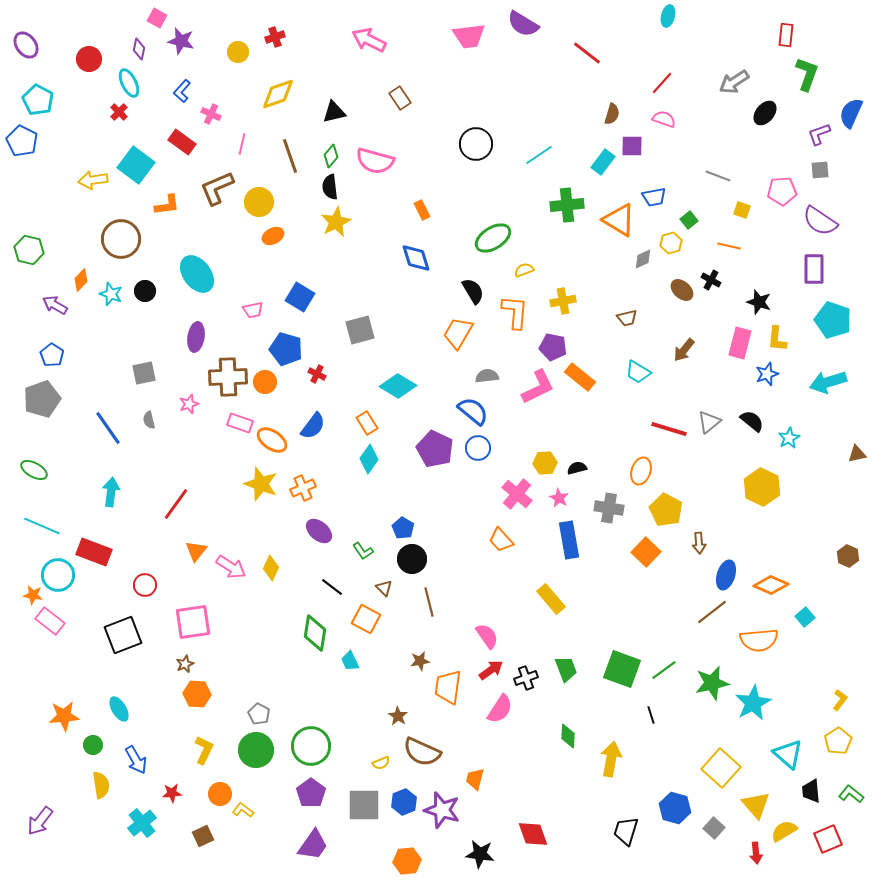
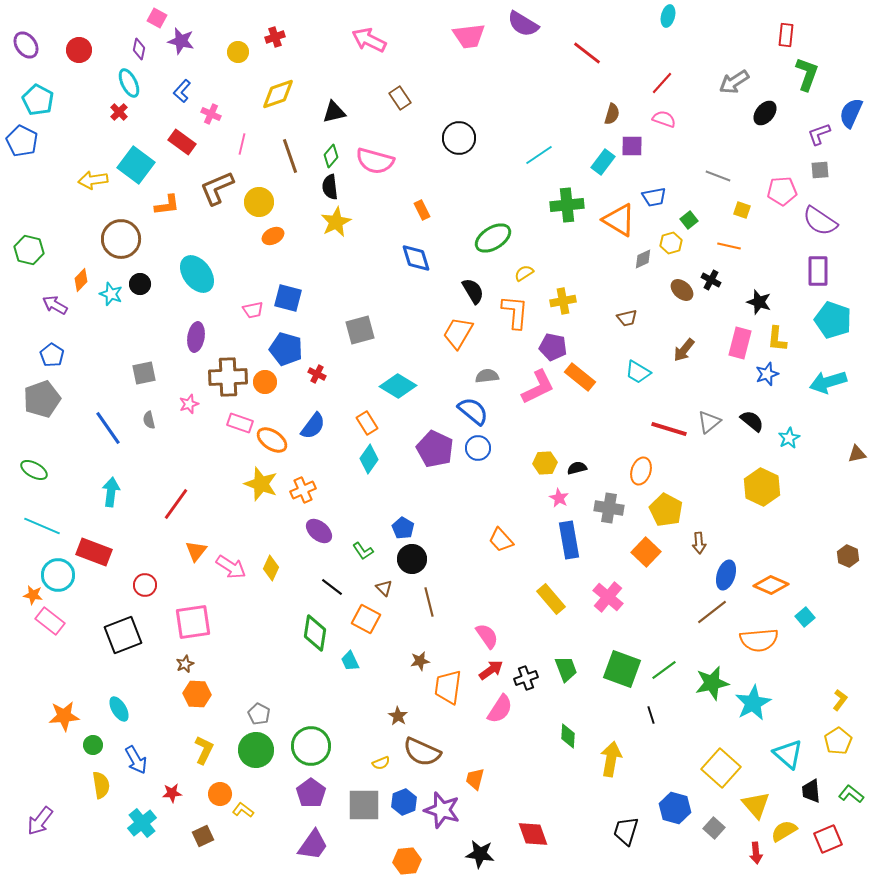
red circle at (89, 59): moved 10 px left, 9 px up
black circle at (476, 144): moved 17 px left, 6 px up
purple rectangle at (814, 269): moved 4 px right, 2 px down
yellow semicircle at (524, 270): moved 3 px down; rotated 12 degrees counterclockwise
black circle at (145, 291): moved 5 px left, 7 px up
blue square at (300, 297): moved 12 px left, 1 px down; rotated 16 degrees counterclockwise
orange cross at (303, 488): moved 2 px down
pink cross at (517, 494): moved 91 px right, 103 px down
